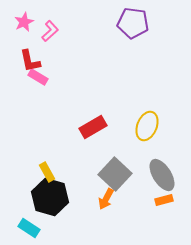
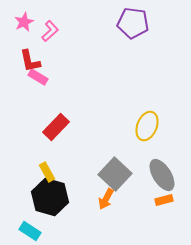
red rectangle: moved 37 px left; rotated 16 degrees counterclockwise
cyan rectangle: moved 1 px right, 3 px down
